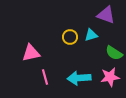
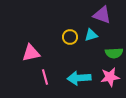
purple triangle: moved 4 px left
green semicircle: rotated 36 degrees counterclockwise
